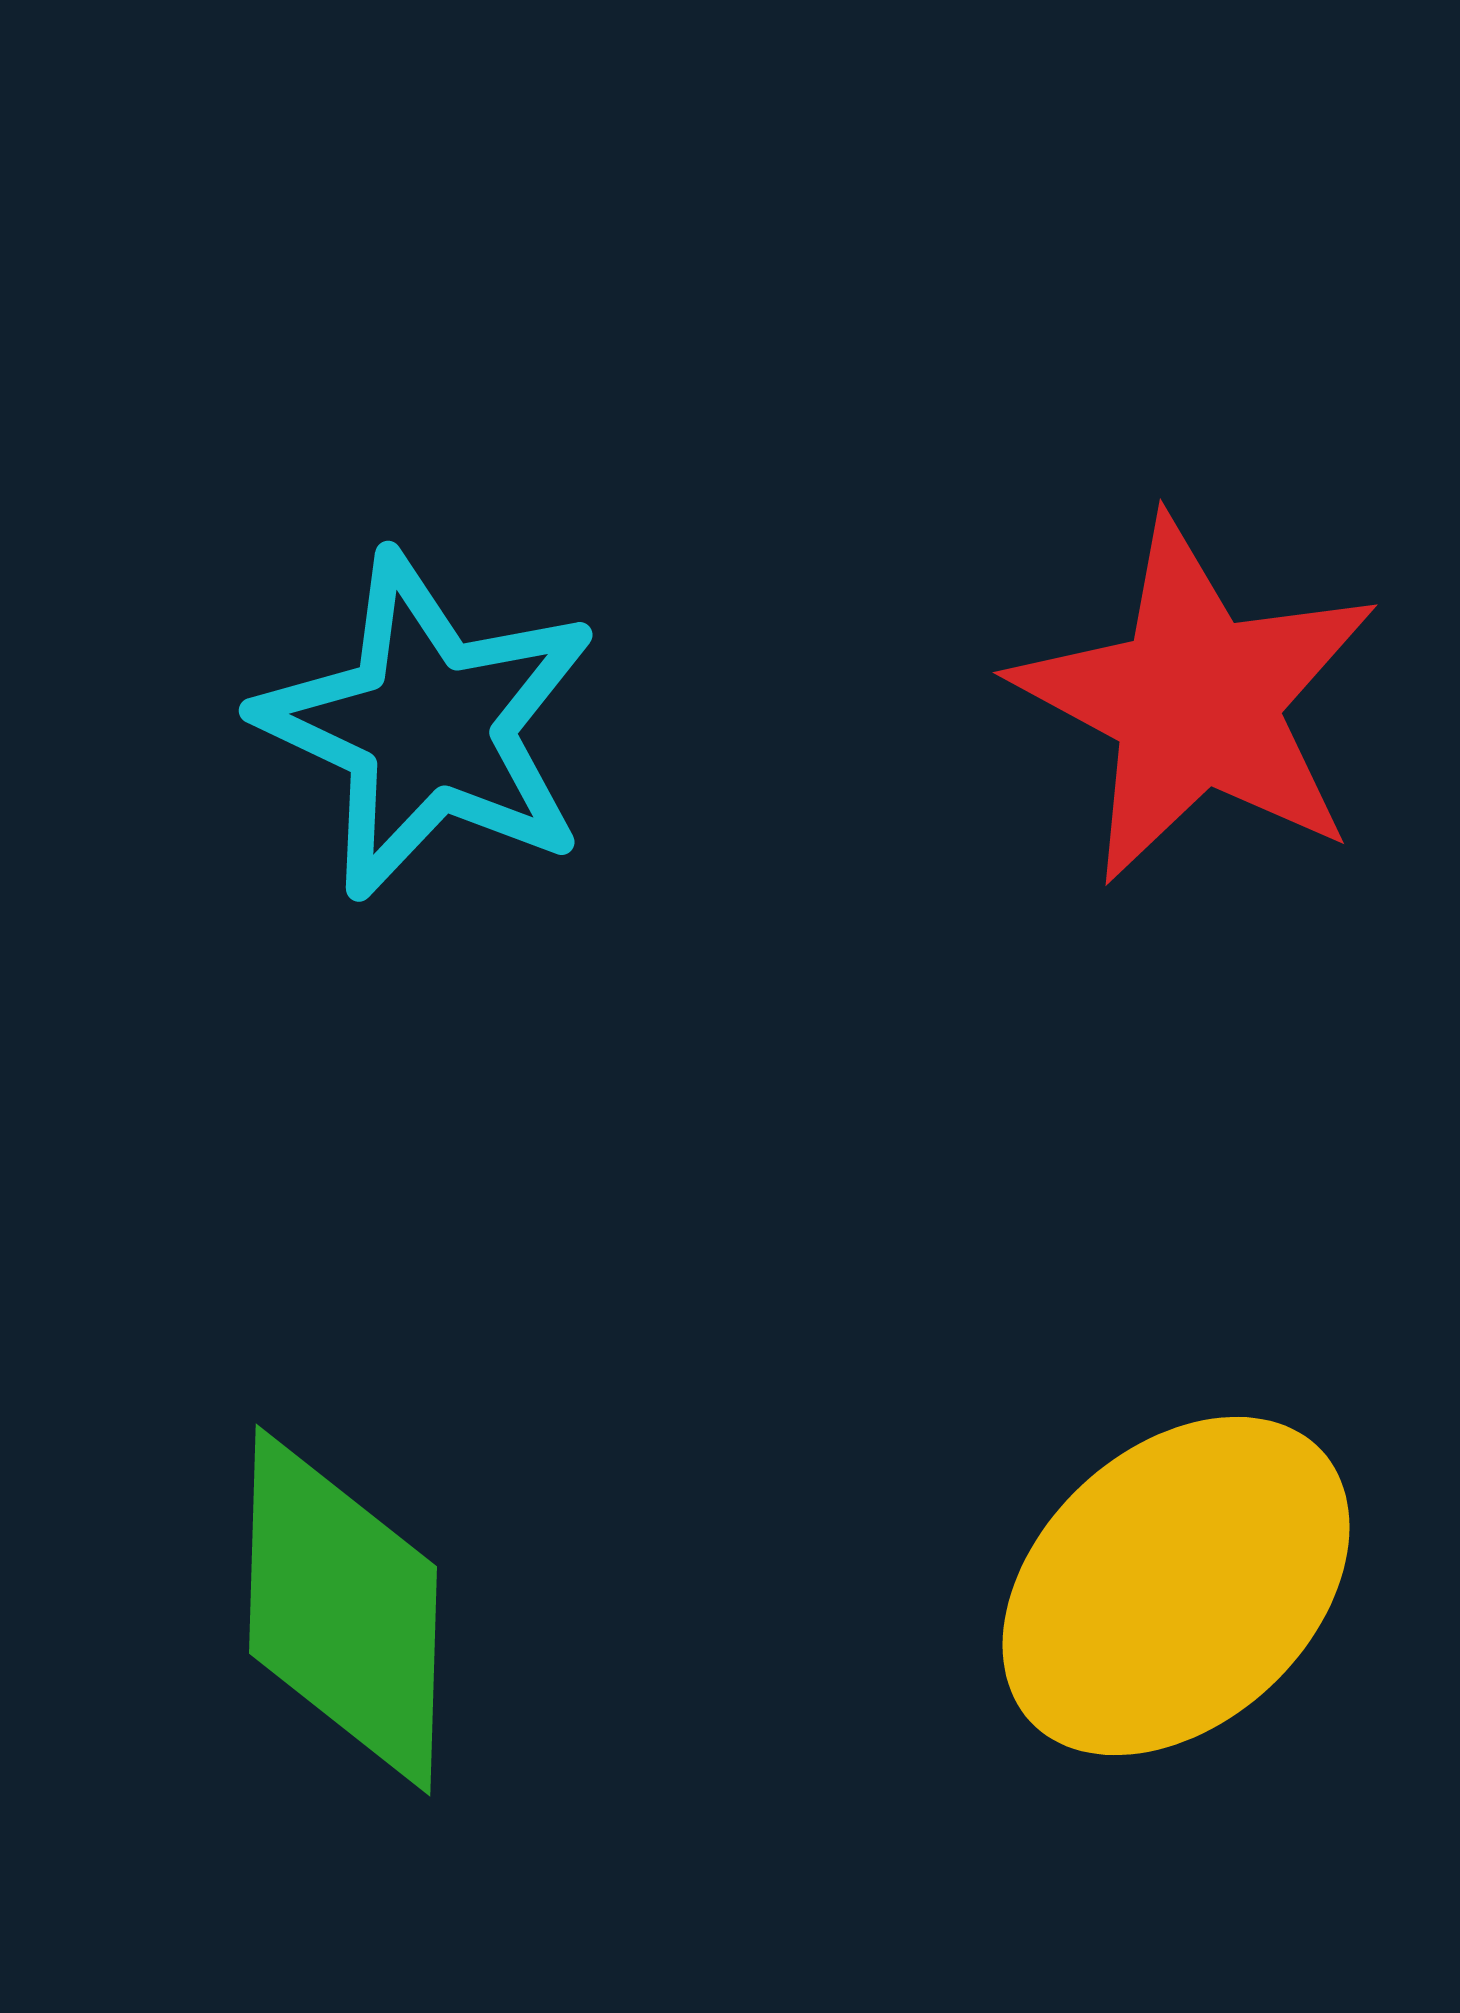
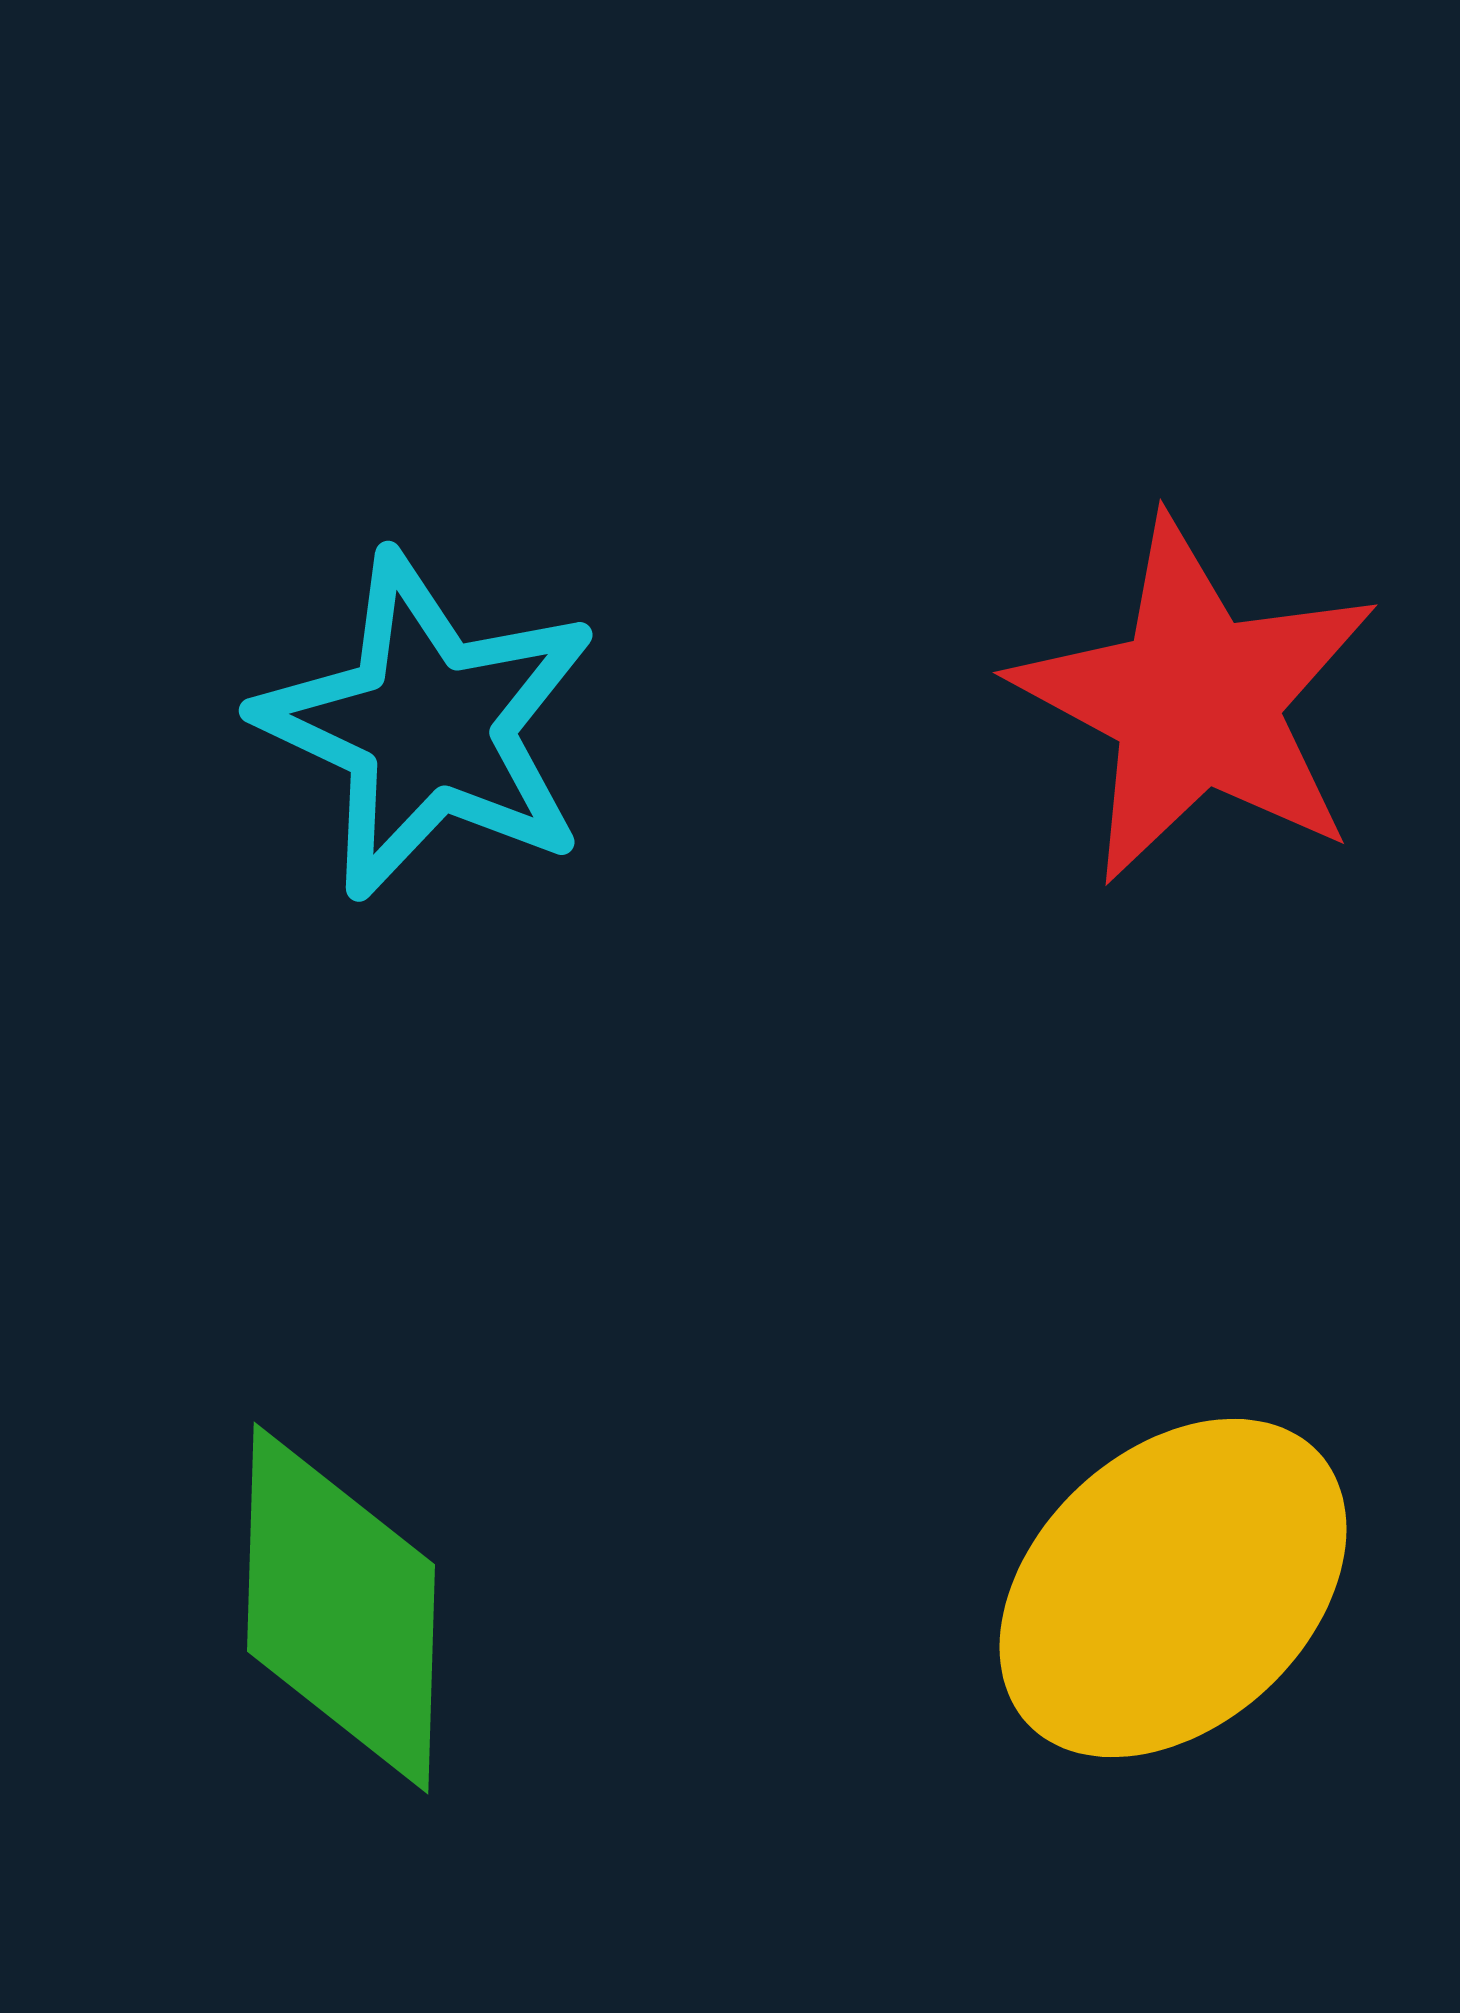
yellow ellipse: moved 3 px left, 2 px down
green diamond: moved 2 px left, 2 px up
